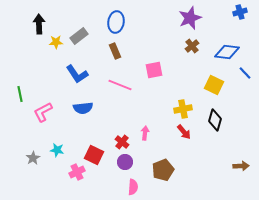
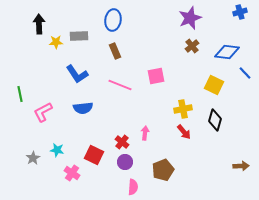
blue ellipse: moved 3 px left, 2 px up
gray rectangle: rotated 36 degrees clockwise
pink square: moved 2 px right, 6 px down
pink cross: moved 5 px left, 1 px down; rotated 28 degrees counterclockwise
